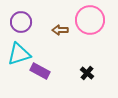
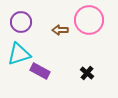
pink circle: moved 1 px left
